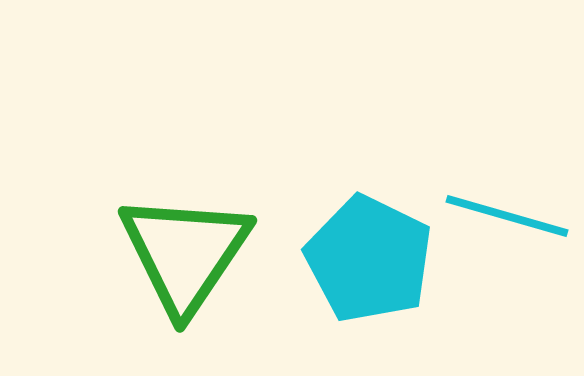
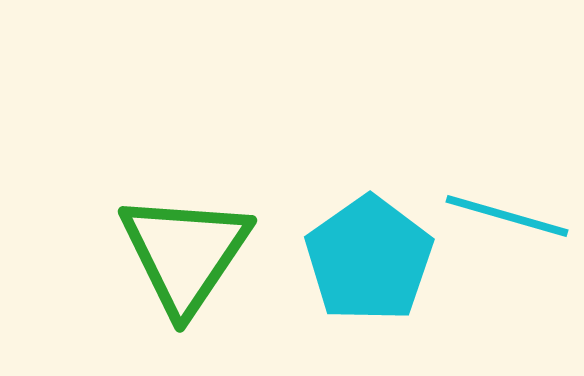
cyan pentagon: rotated 11 degrees clockwise
